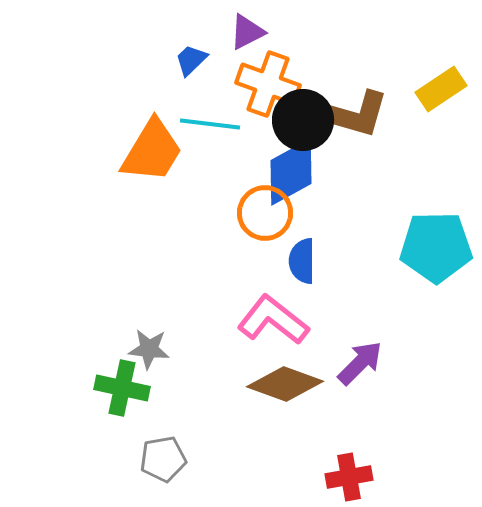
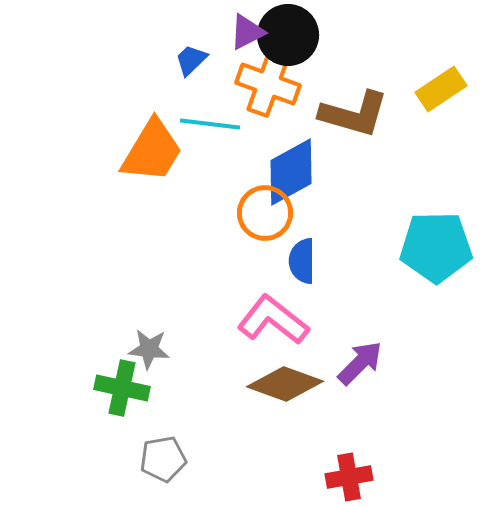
black circle: moved 15 px left, 85 px up
